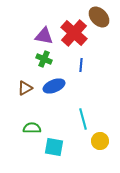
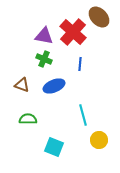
red cross: moved 1 px left, 1 px up
blue line: moved 1 px left, 1 px up
brown triangle: moved 3 px left, 3 px up; rotated 49 degrees clockwise
cyan line: moved 4 px up
green semicircle: moved 4 px left, 9 px up
yellow circle: moved 1 px left, 1 px up
cyan square: rotated 12 degrees clockwise
